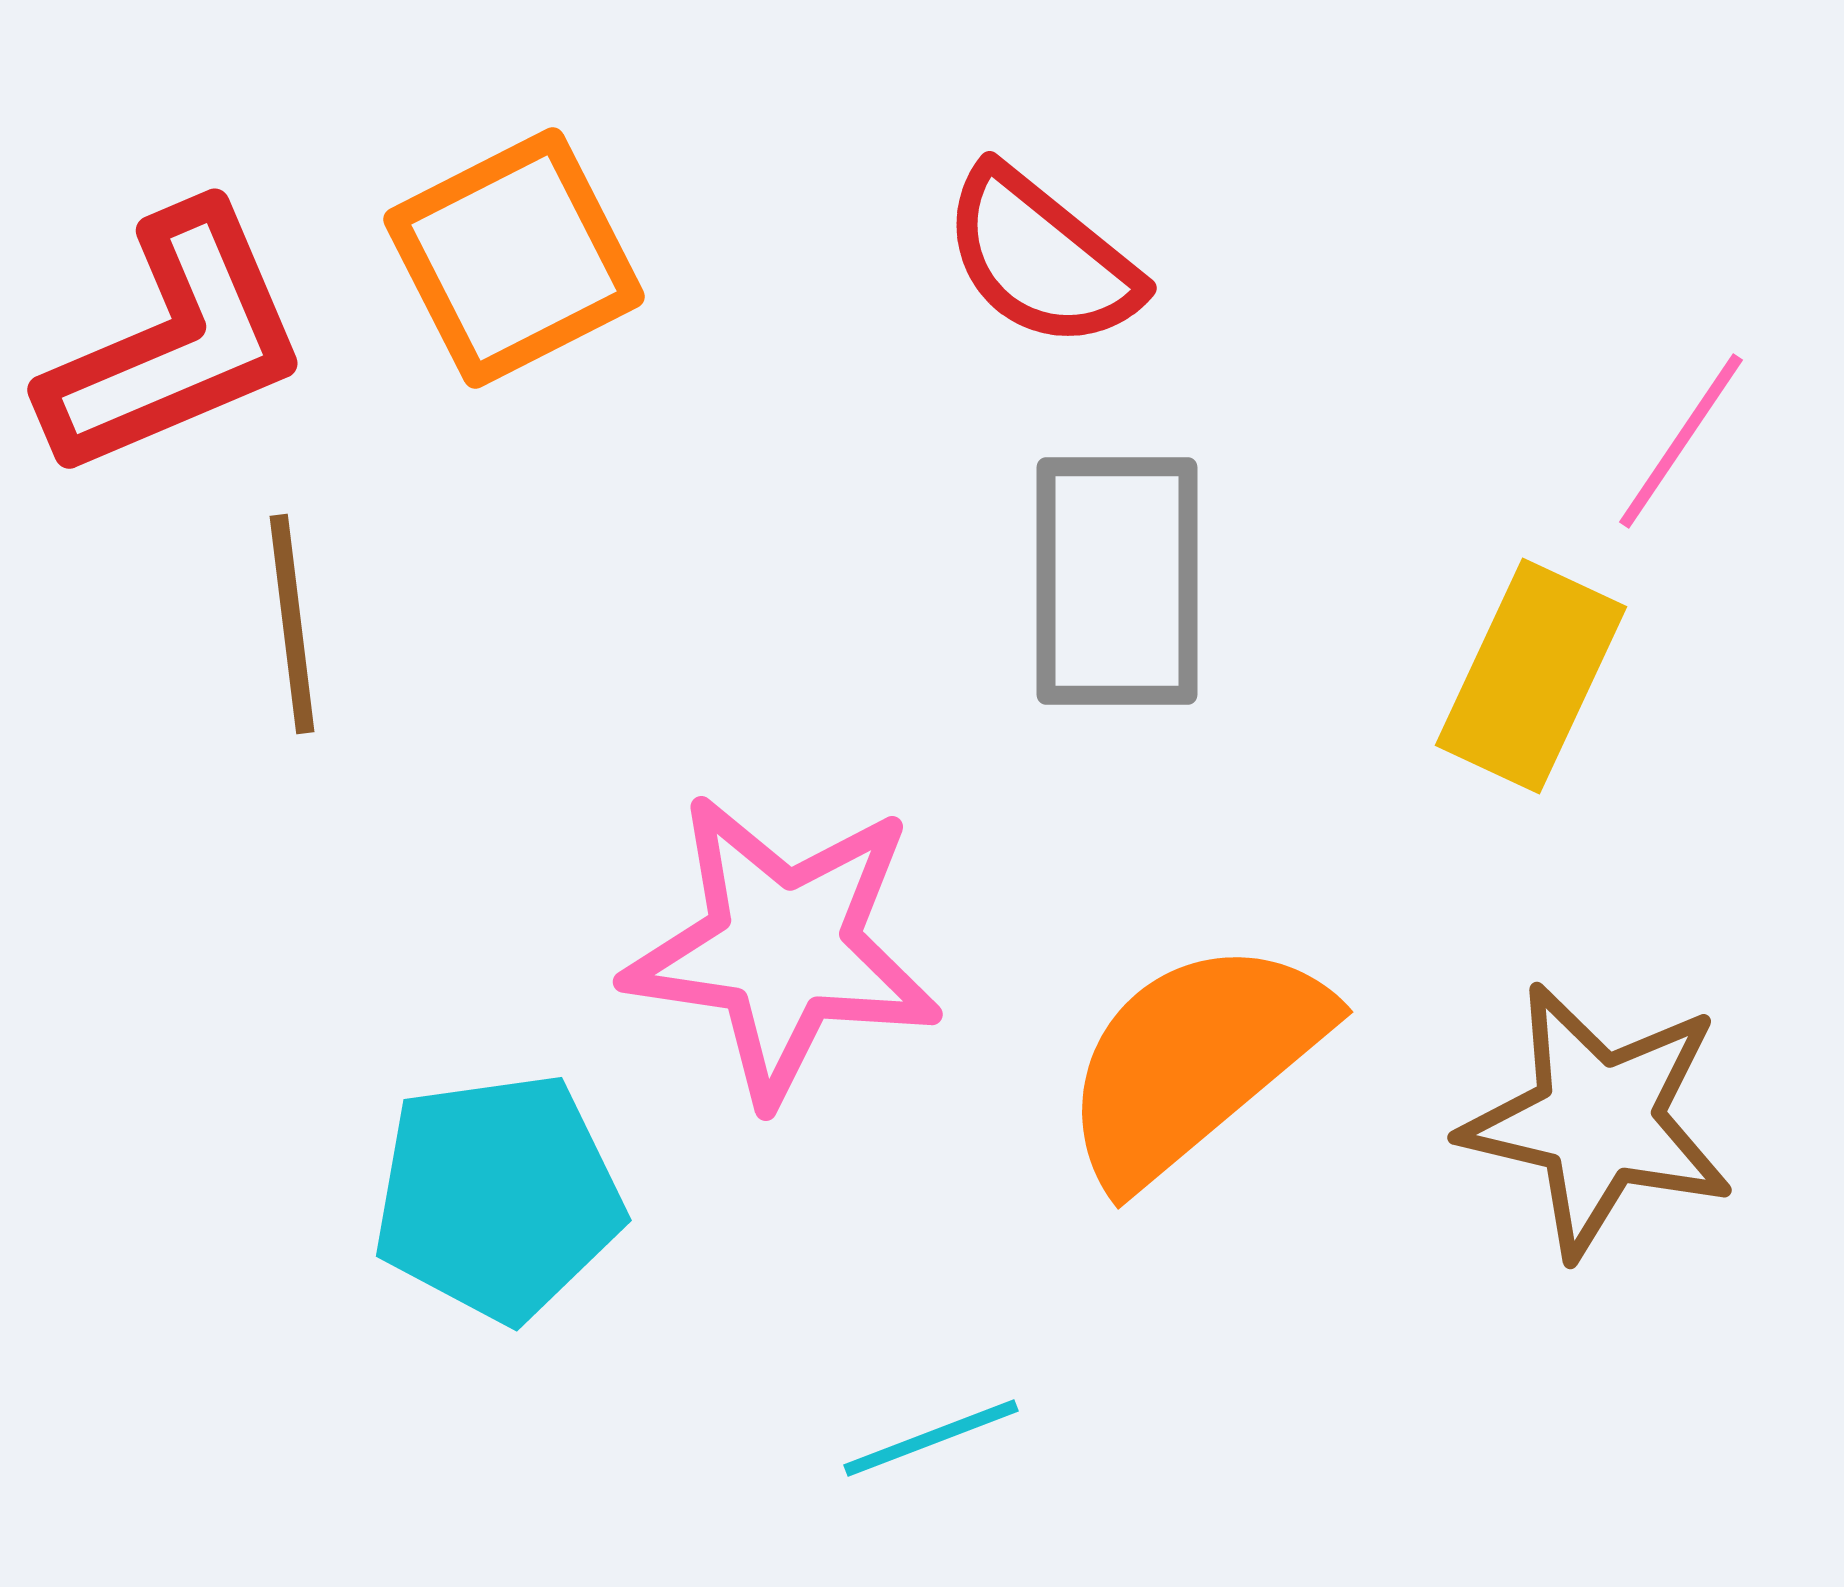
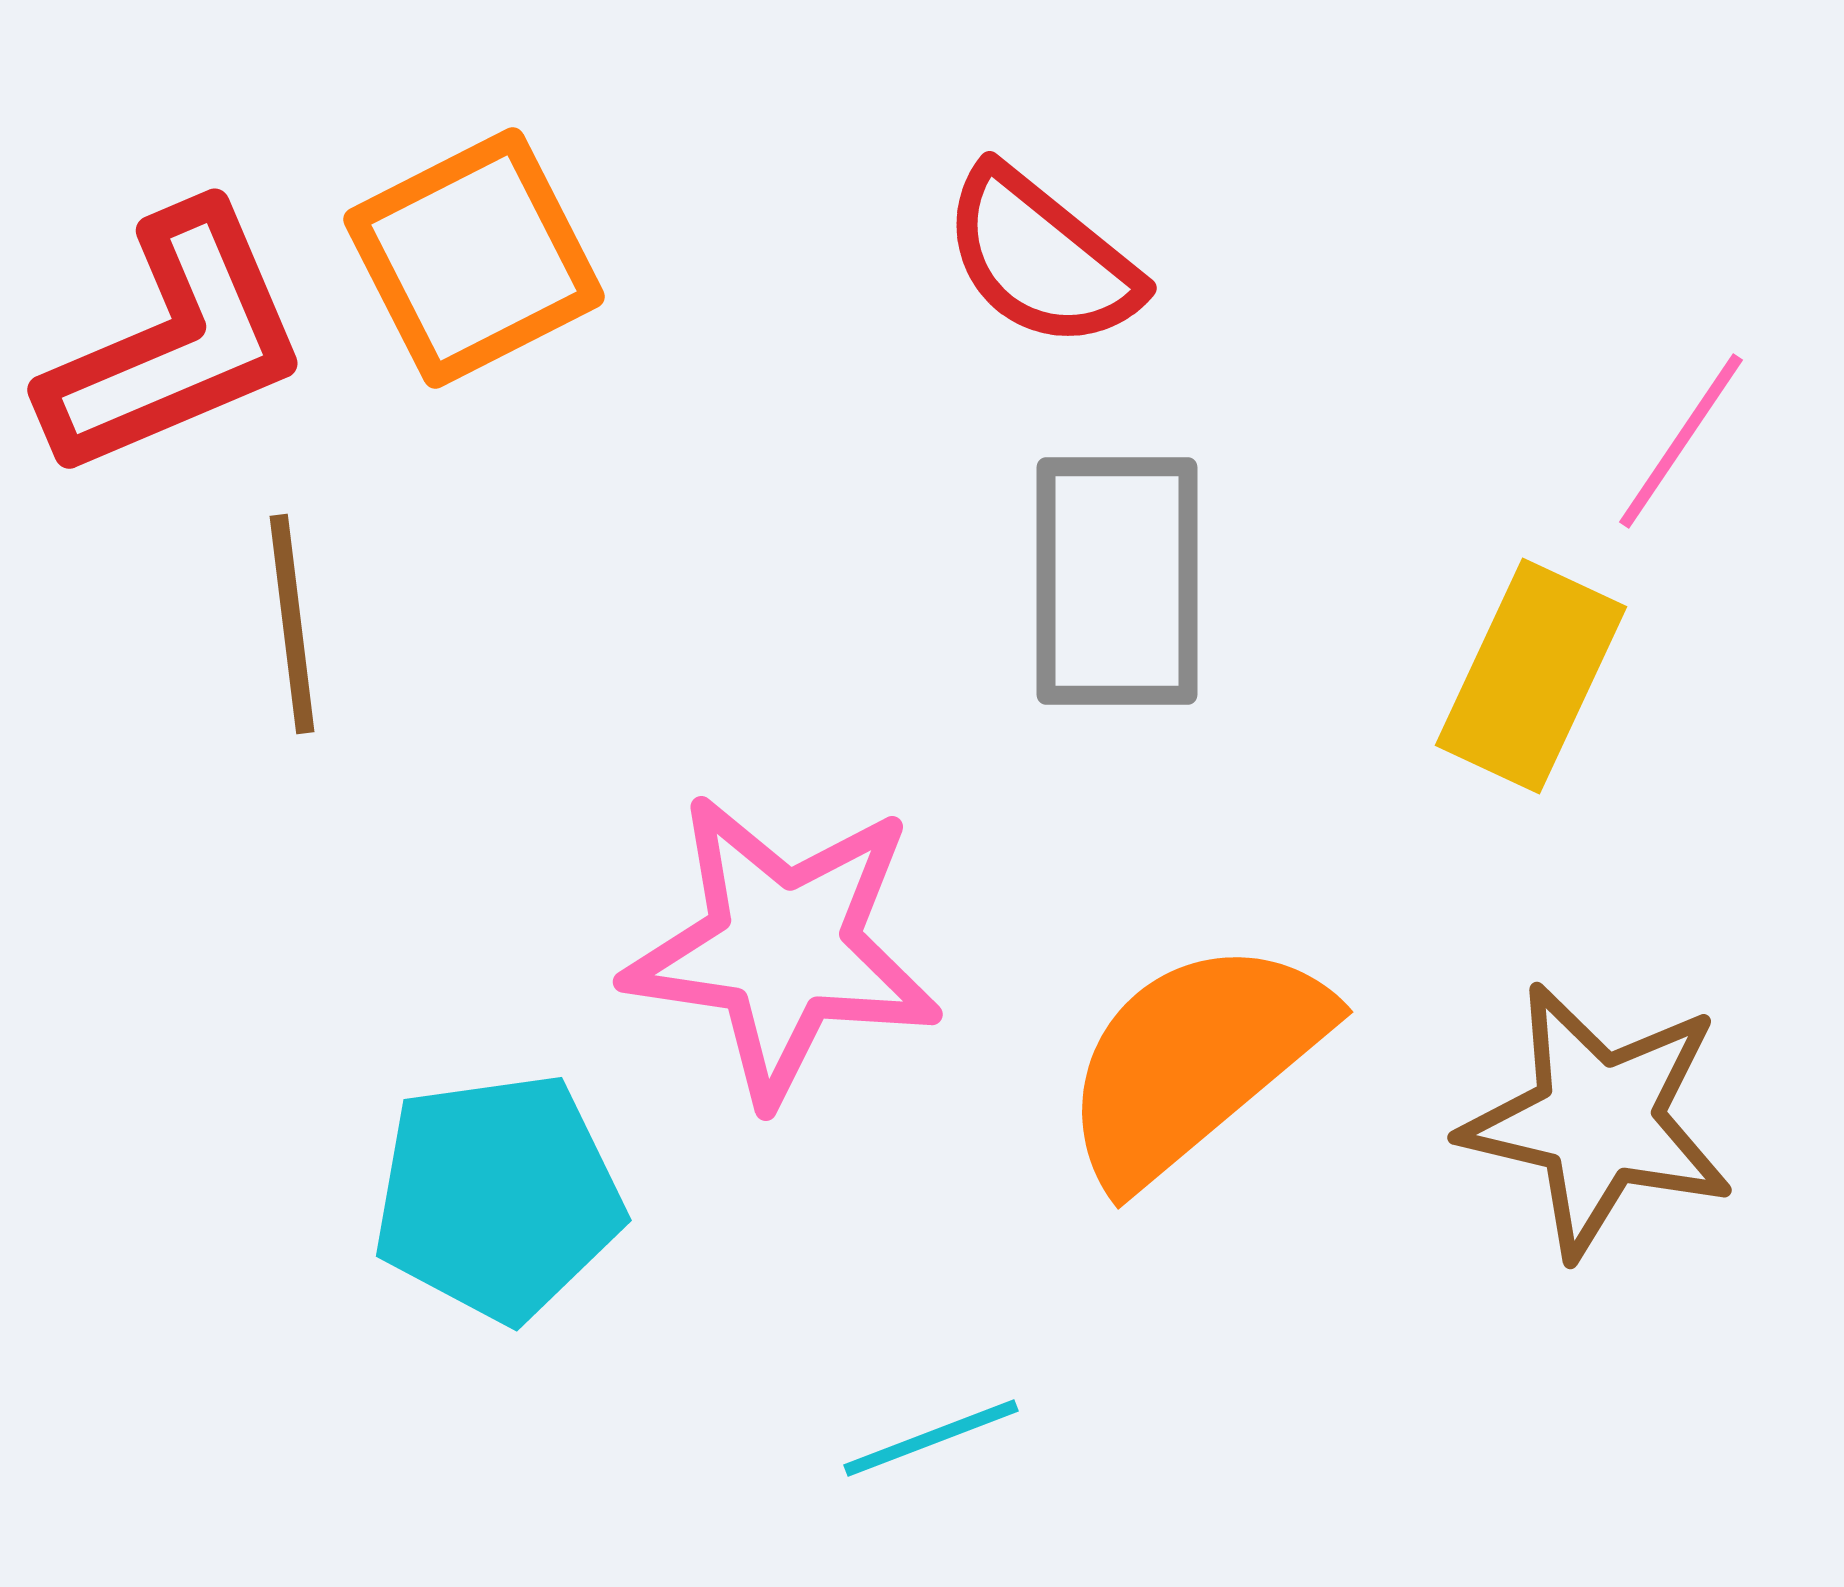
orange square: moved 40 px left
